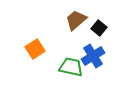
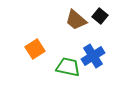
brown trapezoid: rotated 100 degrees counterclockwise
black square: moved 1 px right, 12 px up
green trapezoid: moved 3 px left
